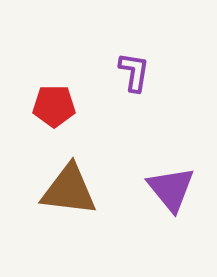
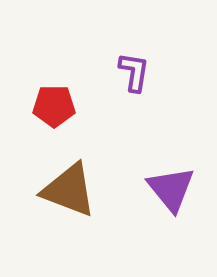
brown triangle: rotated 14 degrees clockwise
